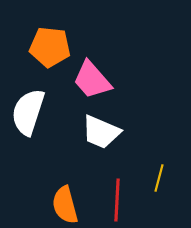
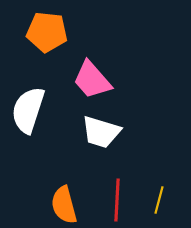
orange pentagon: moved 3 px left, 15 px up
white semicircle: moved 2 px up
white trapezoid: rotated 6 degrees counterclockwise
yellow line: moved 22 px down
orange semicircle: moved 1 px left
